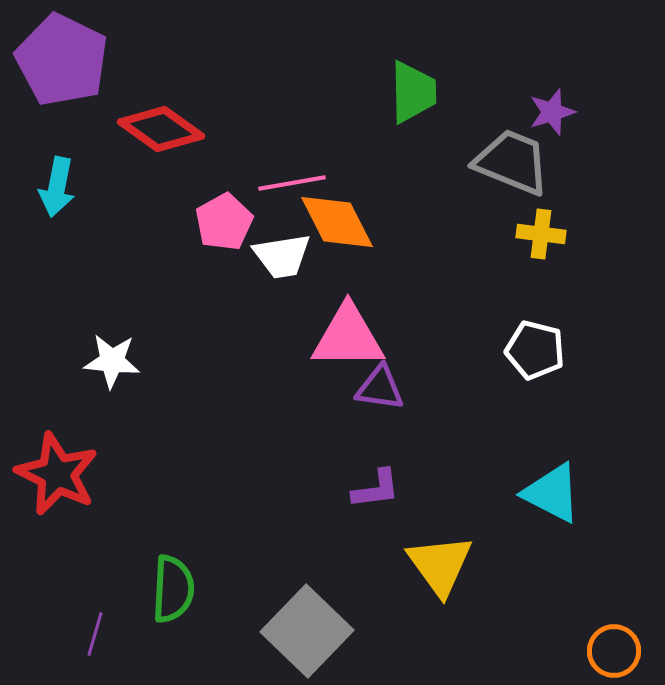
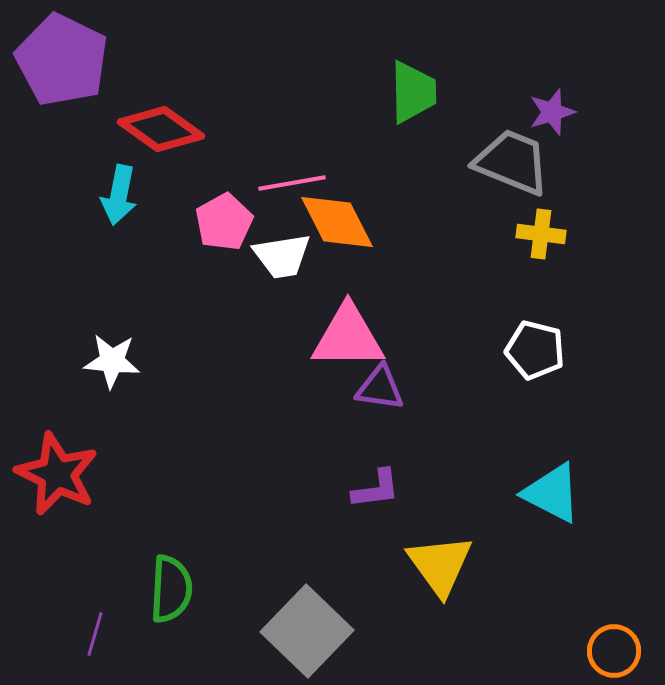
cyan arrow: moved 62 px right, 8 px down
green semicircle: moved 2 px left
